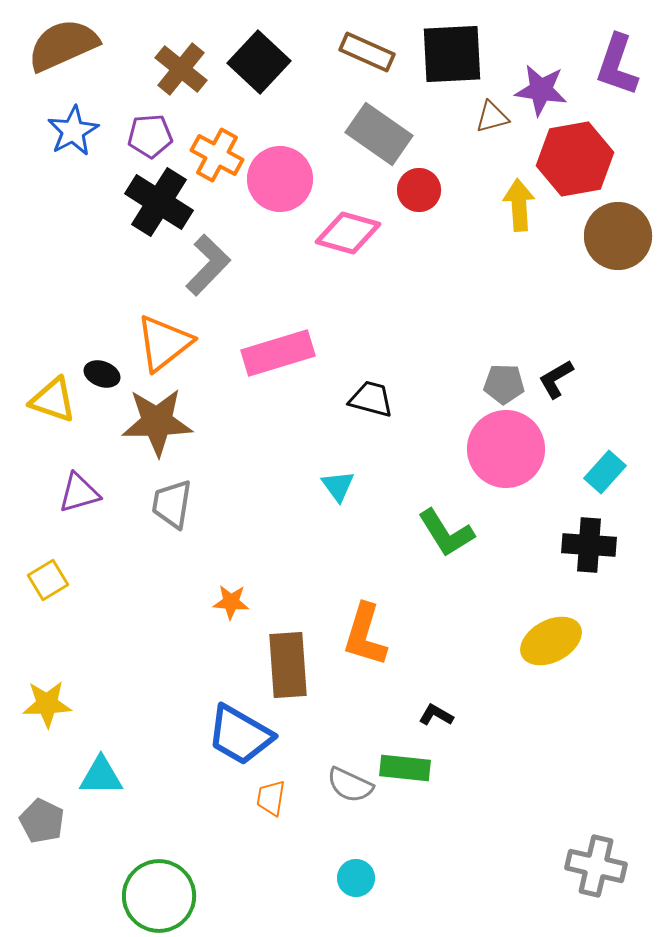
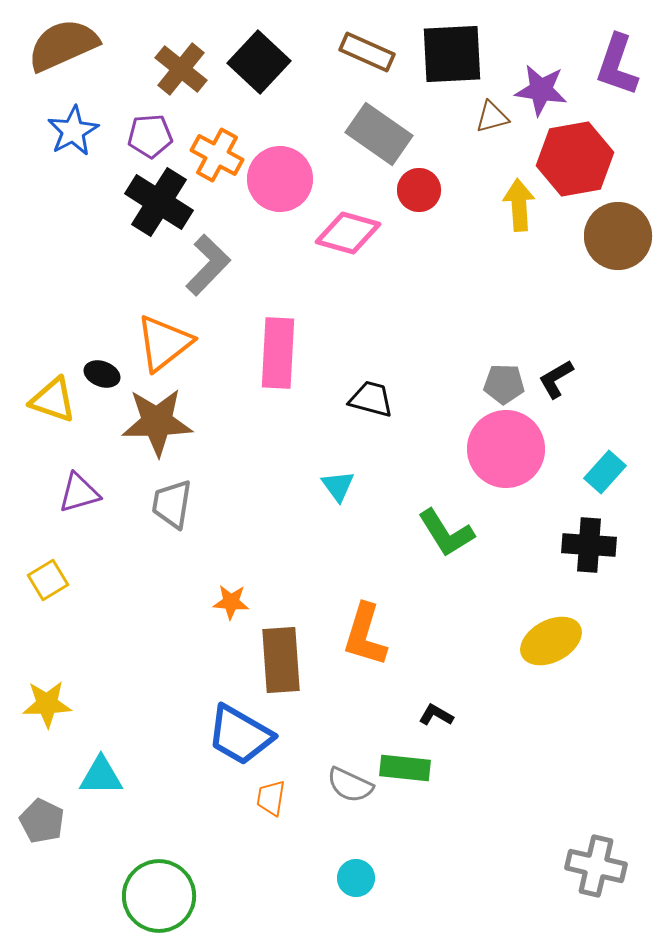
pink rectangle at (278, 353): rotated 70 degrees counterclockwise
brown rectangle at (288, 665): moved 7 px left, 5 px up
